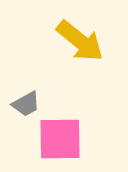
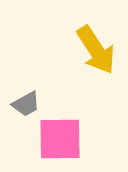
yellow arrow: moved 16 px right, 9 px down; rotated 18 degrees clockwise
